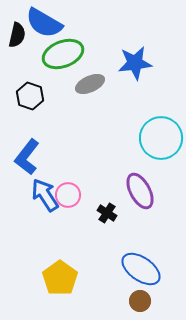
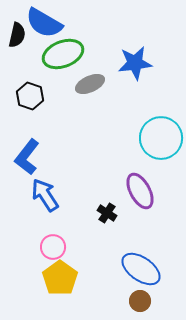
pink circle: moved 15 px left, 52 px down
